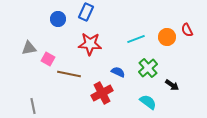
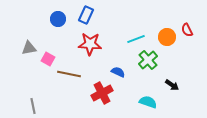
blue rectangle: moved 3 px down
green cross: moved 8 px up
cyan semicircle: rotated 18 degrees counterclockwise
